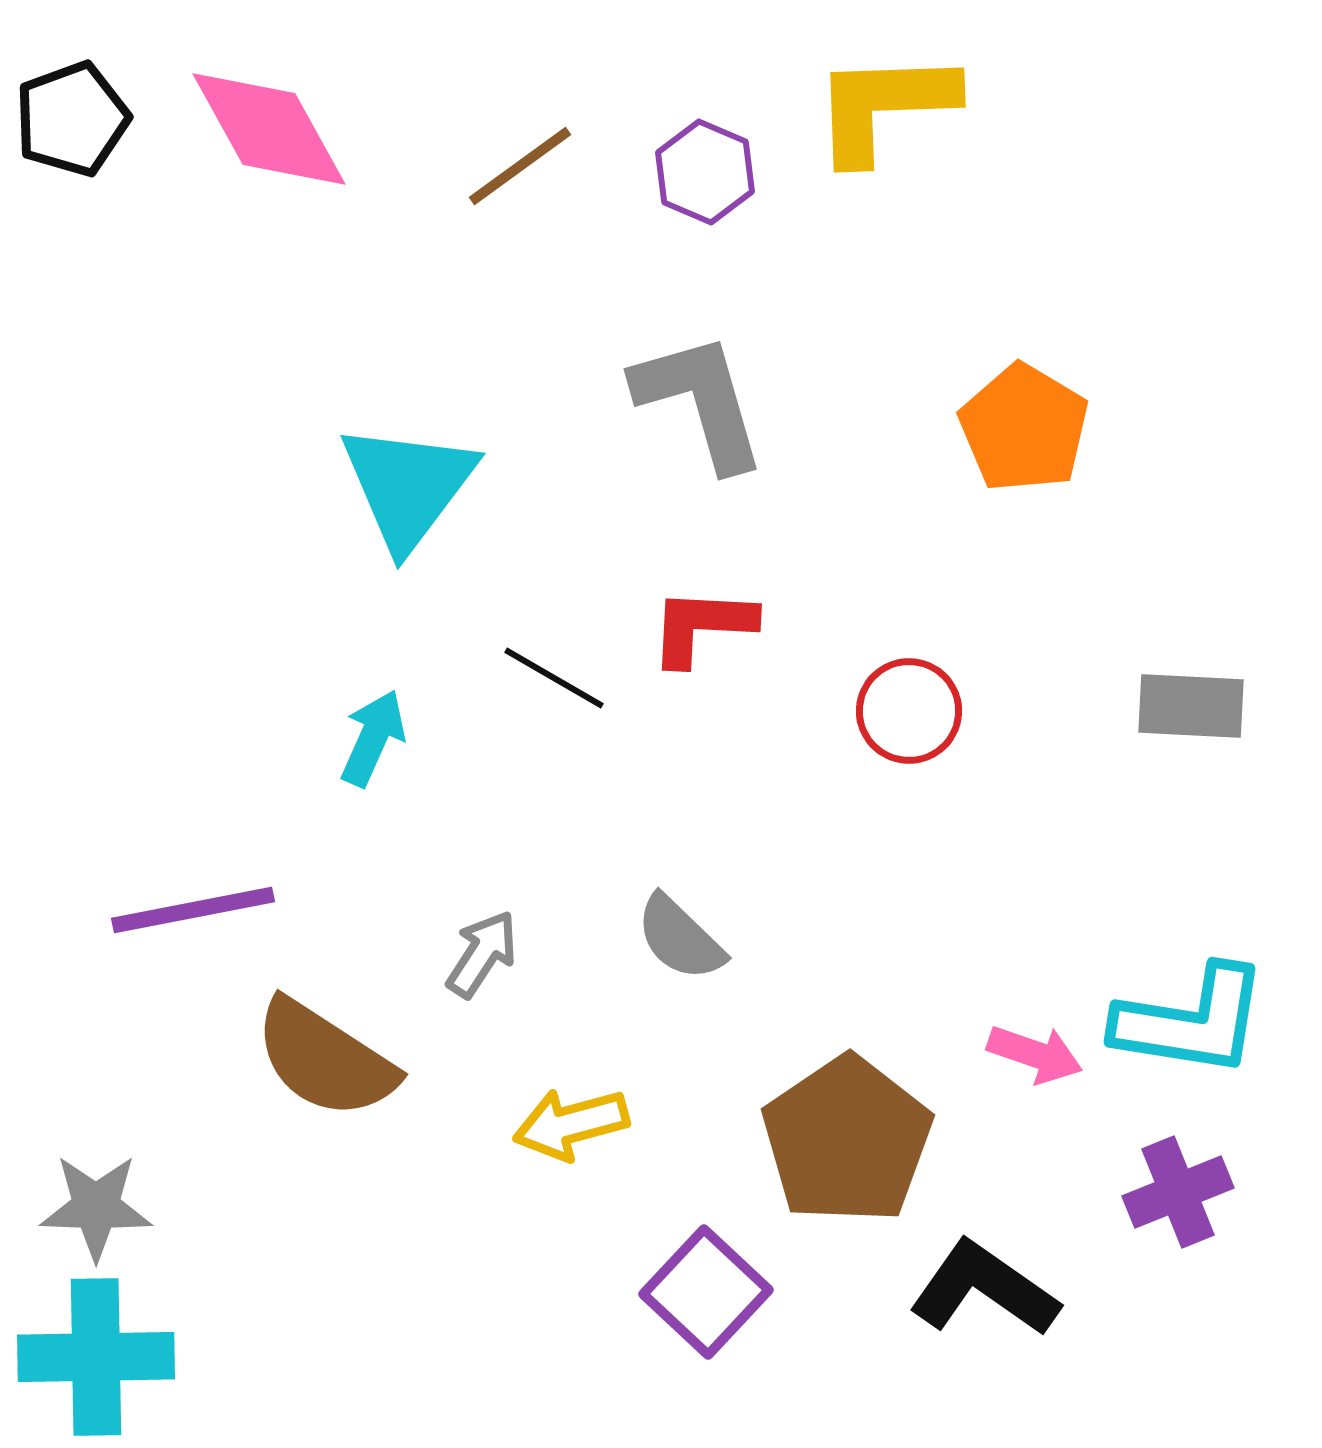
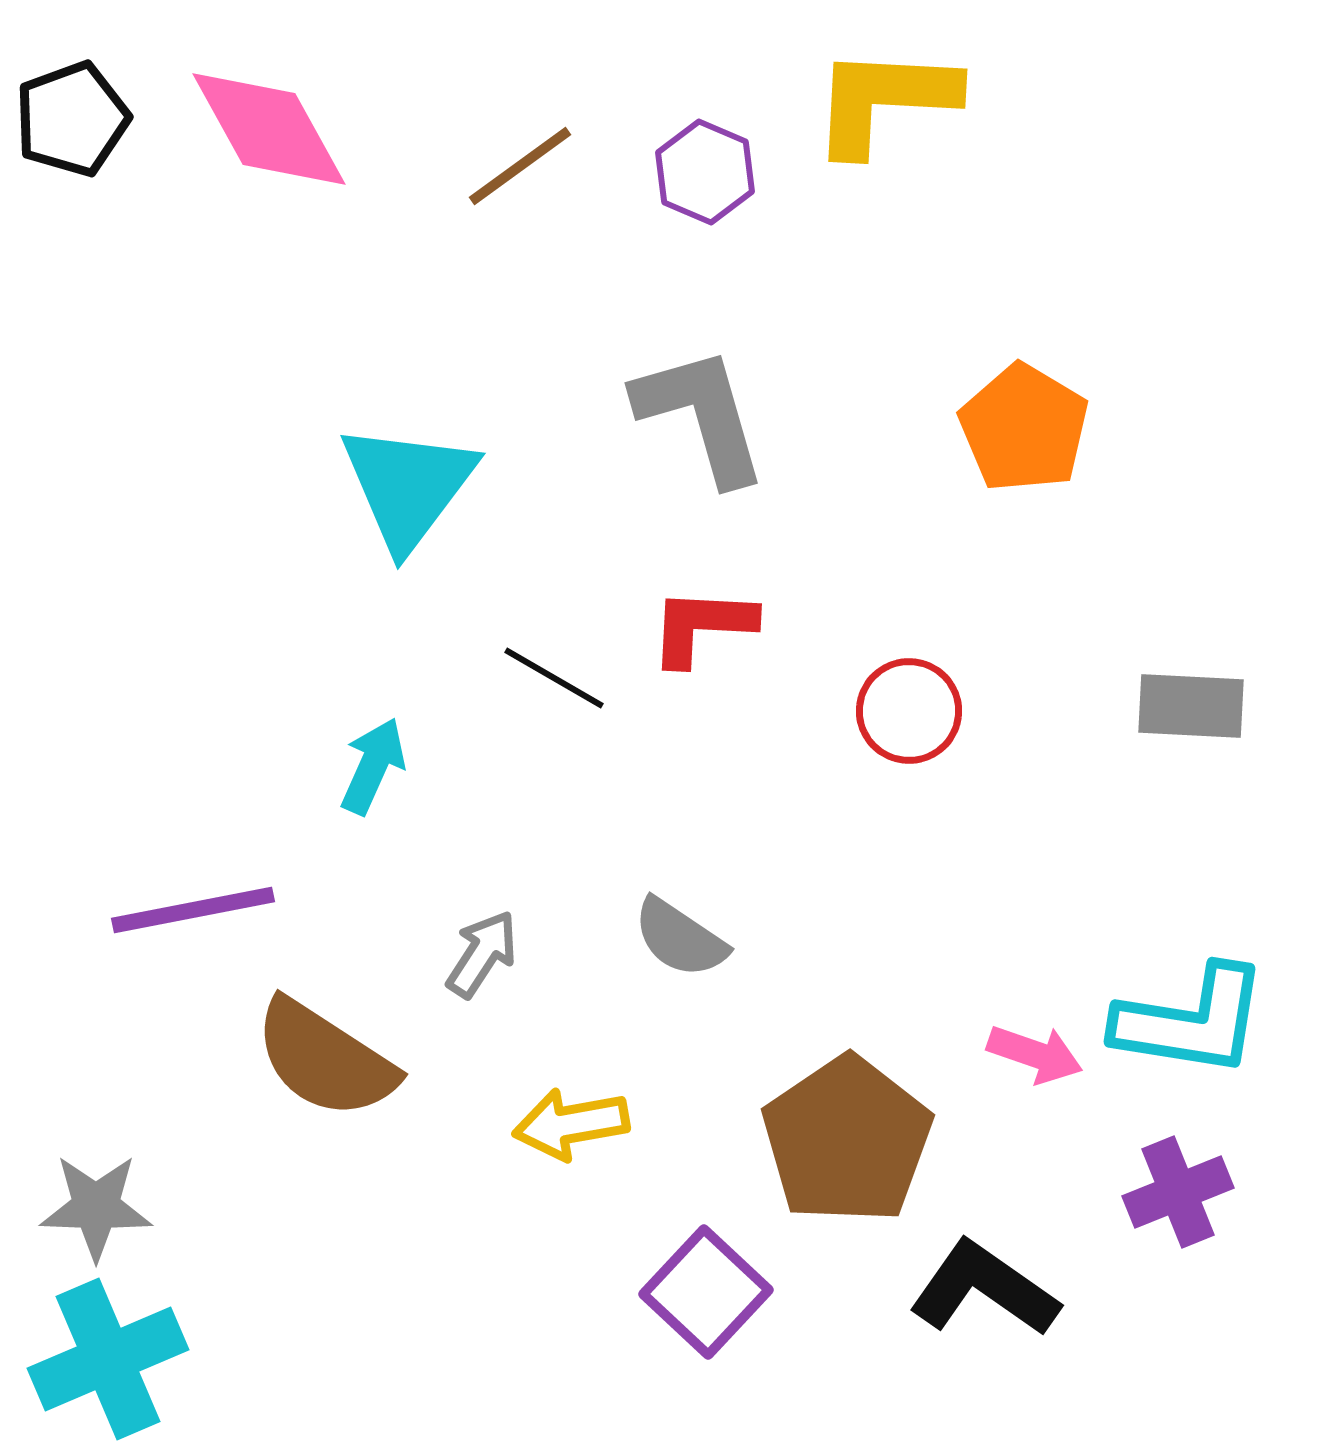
yellow L-shape: moved 6 px up; rotated 5 degrees clockwise
gray L-shape: moved 1 px right, 14 px down
cyan arrow: moved 28 px down
gray semicircle: rotated 10 degrees counterclockwise
yellow arrow: rotated 5 degrees clockwise
cyan cross: moved 12 px right, 2 px down; rotated 22 degrees counterclockwise
